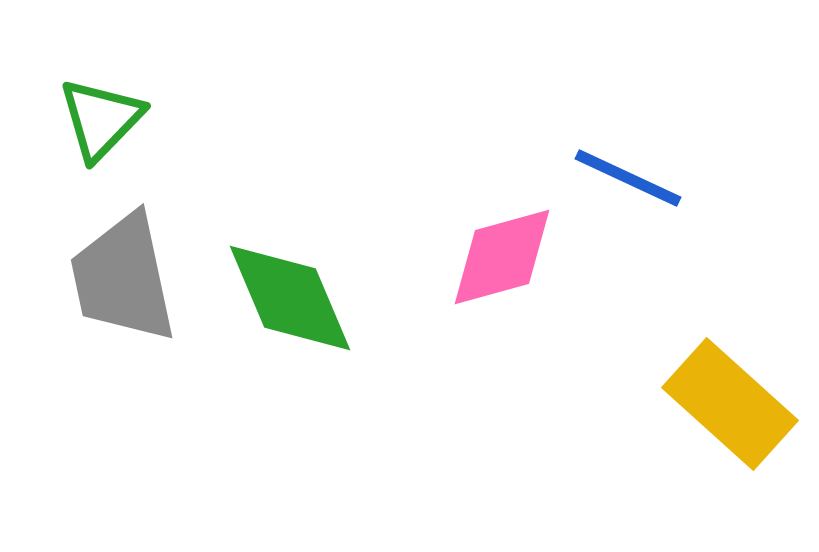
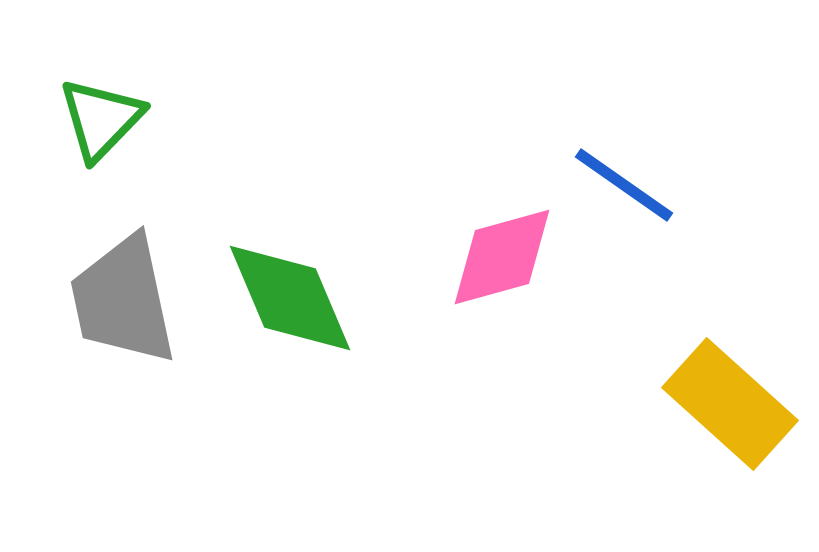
blue line: moved 4 px left, 7 px down; rotated 10 degrees clockwise
gray trapezoid: moved 22 px down
